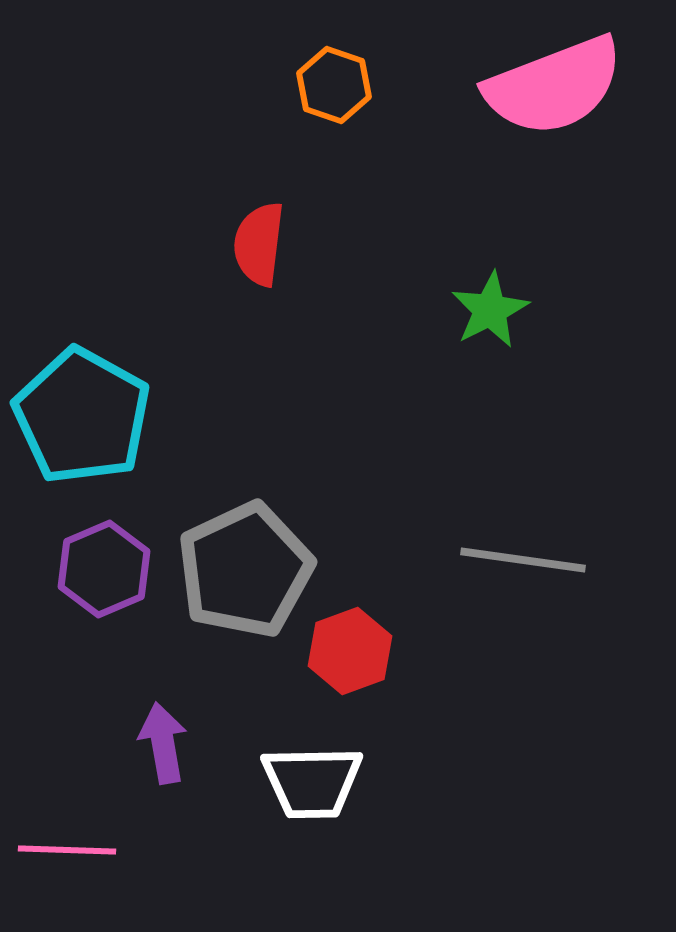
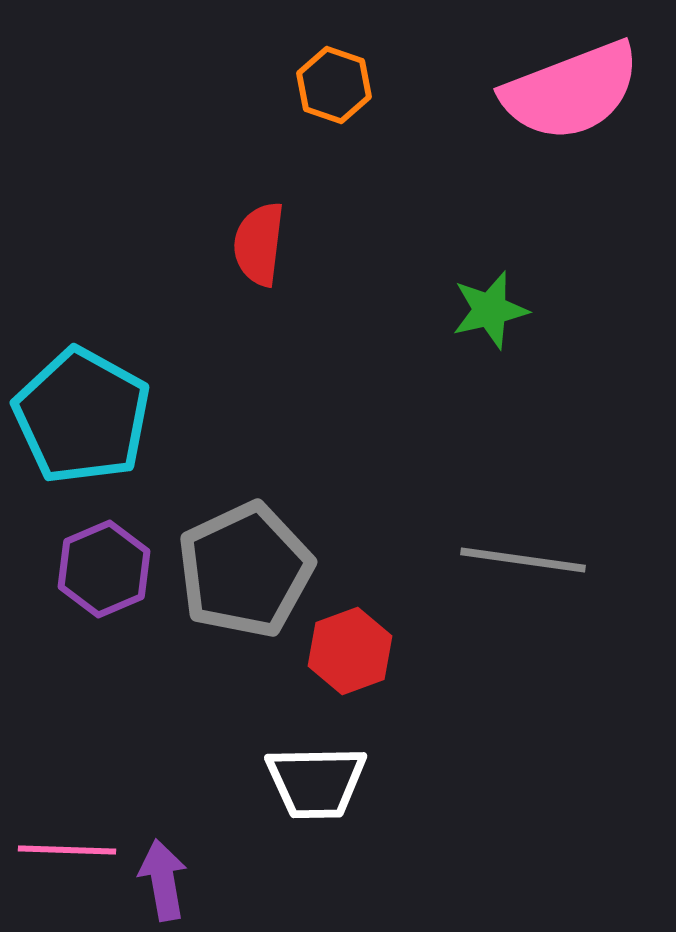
pink semicircle: moved 17 px right, 5 px down
green star: rotated 14 degrees clockwise
purple arrow: moved 137 px down
white trapezoid: moved 4 px right
